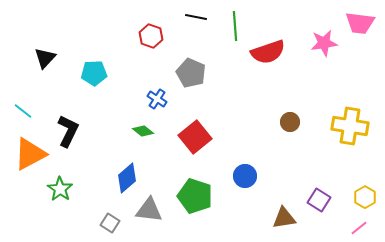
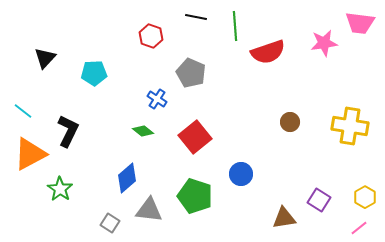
blue circle: moved 4 px left, 2 px up
